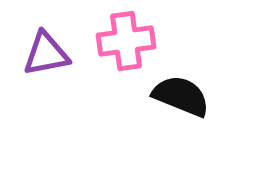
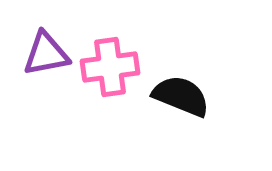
pink cross: moved 16 px left, 26 px down
